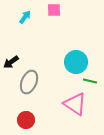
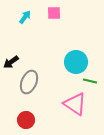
pink square: moved 3 px down
